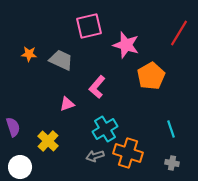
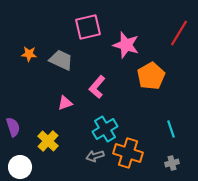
pink square: moved 1 px left, 1 px down
pink triangle: moved 2 px left, 1 px up
gray cross: rotated 24 degrees counterclockwise
